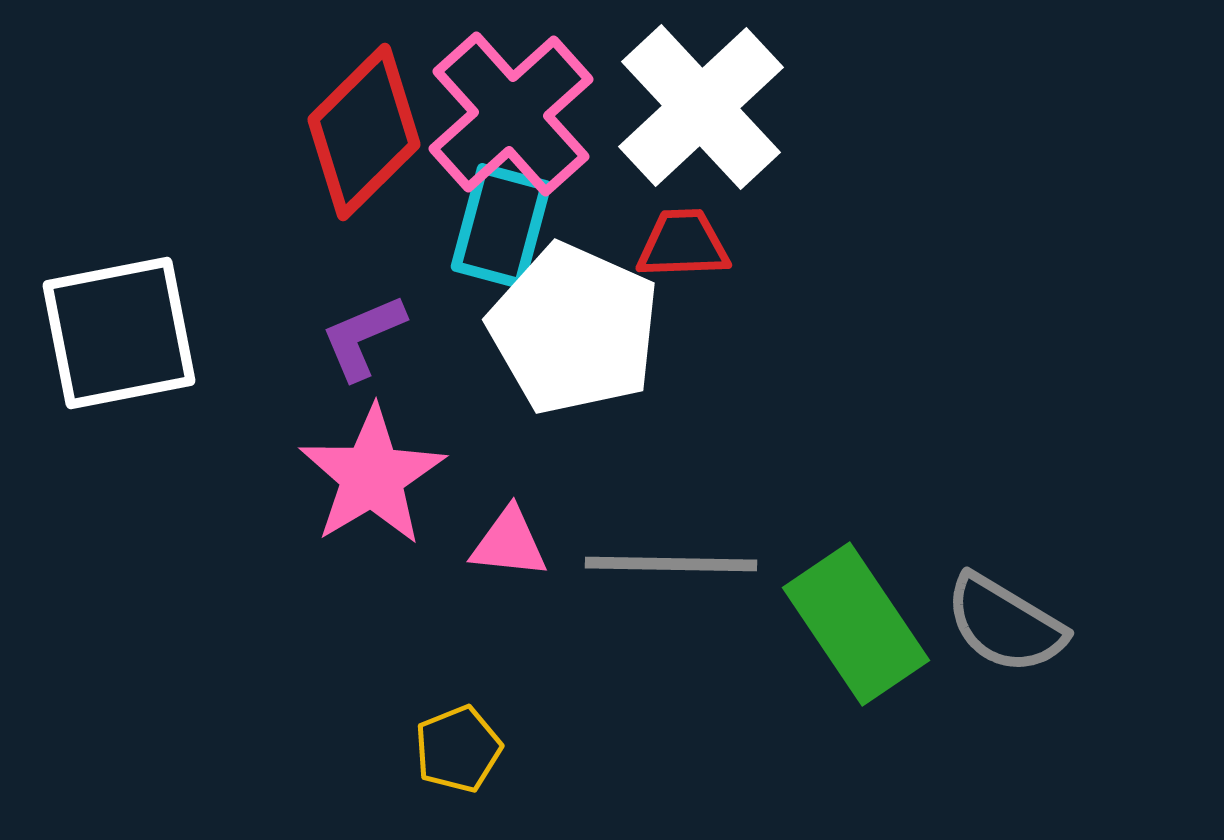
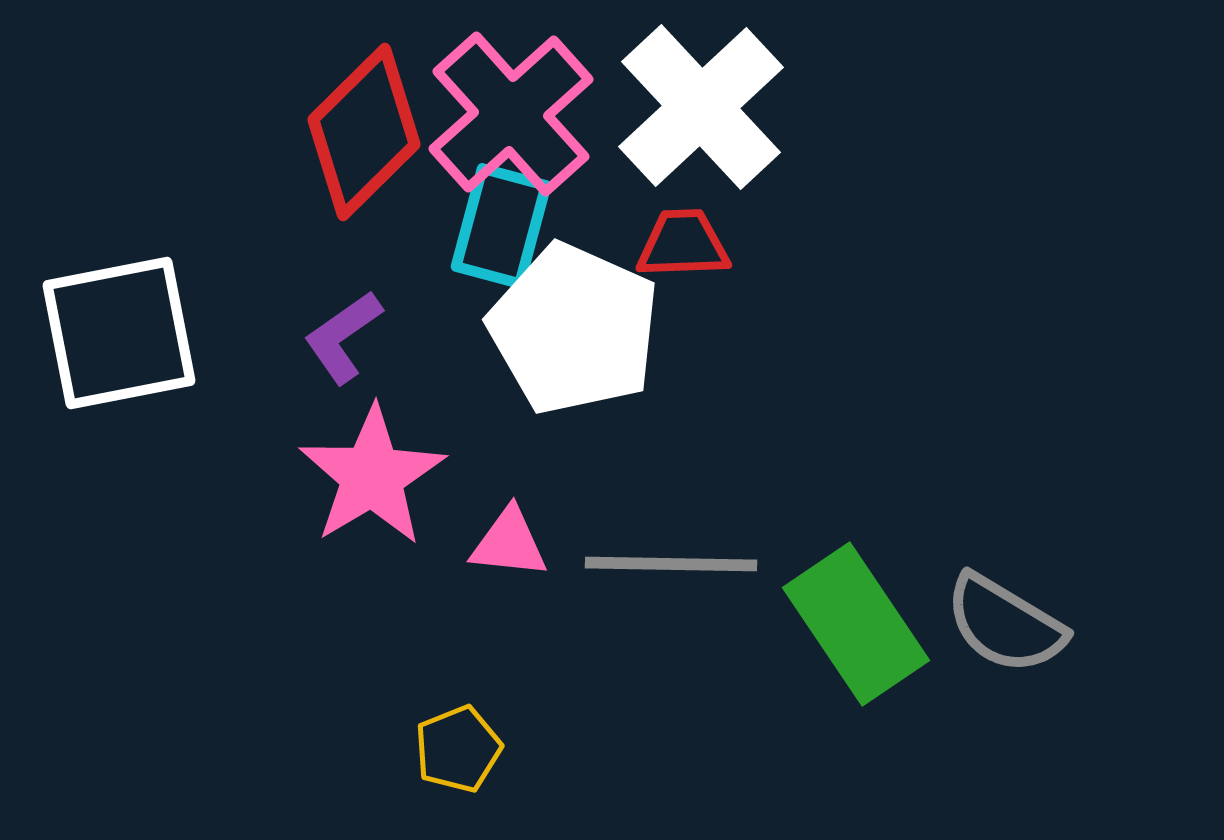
purple L-shape: moved 20 px left; rotated 12 degrees counterclockwise
